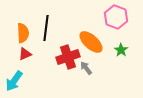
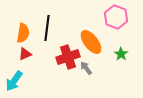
black line: moved 1 px right
orange semicircle: rotated 12 degrees clockwise
orange ellipse: rotated 10 degrees clockwise
green star: moved 4 px down
